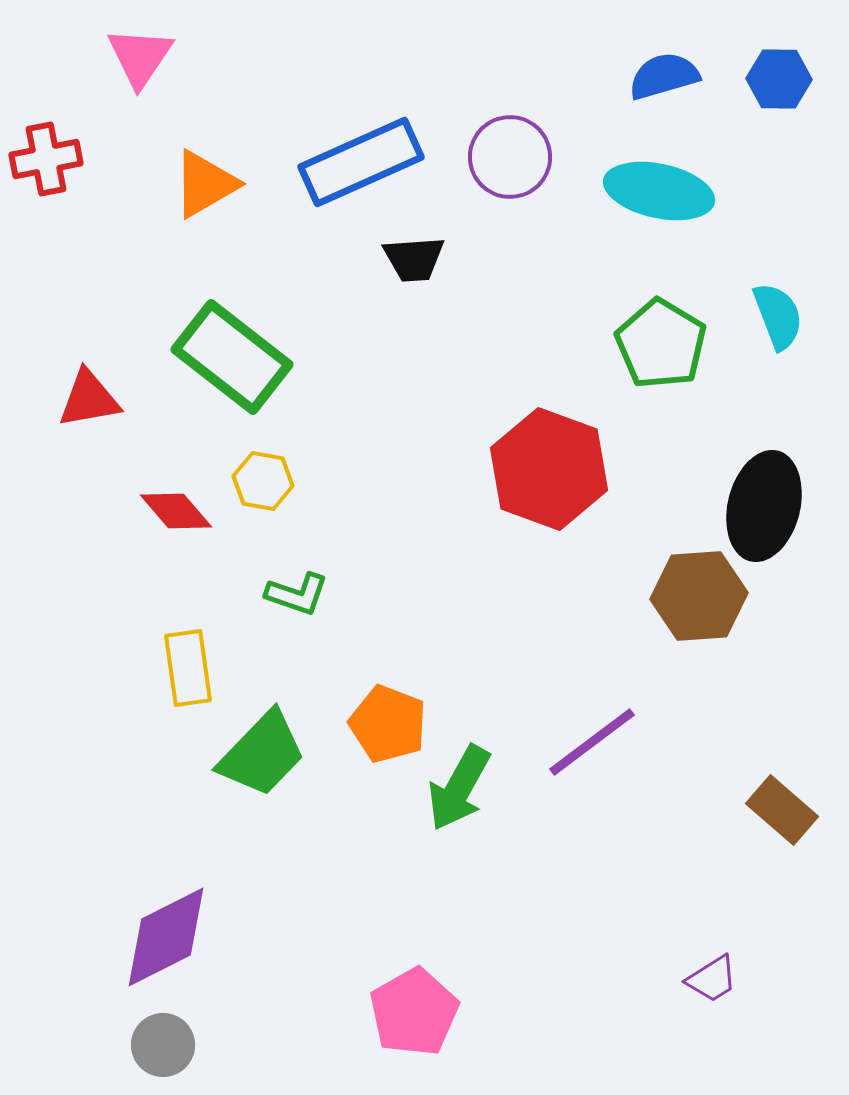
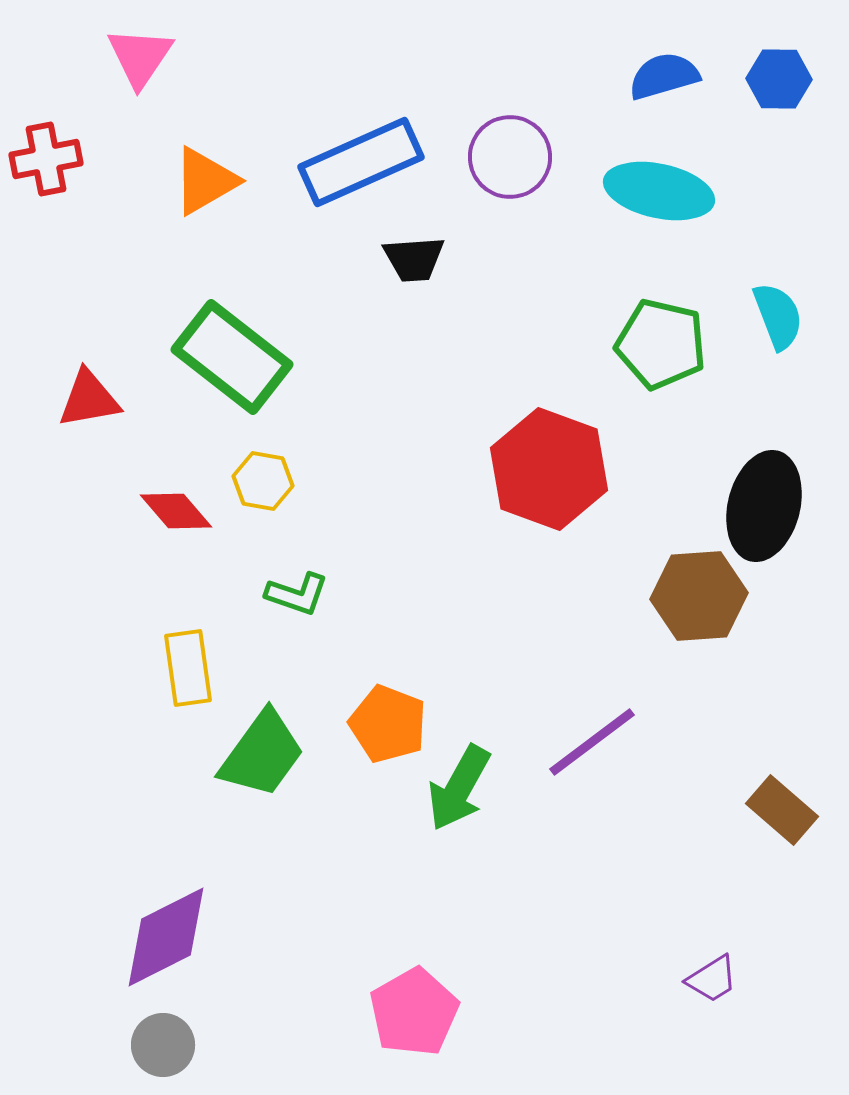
orange triangle: moved 3 px up
green pentagon: rotated 18 degrees counterclockwise
green trapezoid: rotated 8 degrees counterclockwise
